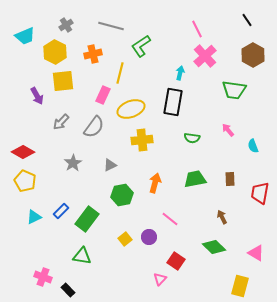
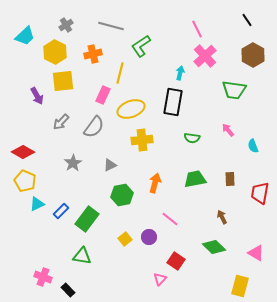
cyan trapezoid at (25, 36): rotated 20 degrees counterclockwise
cyan triangle at (34, 217): moved 3 px right, 13 px up
